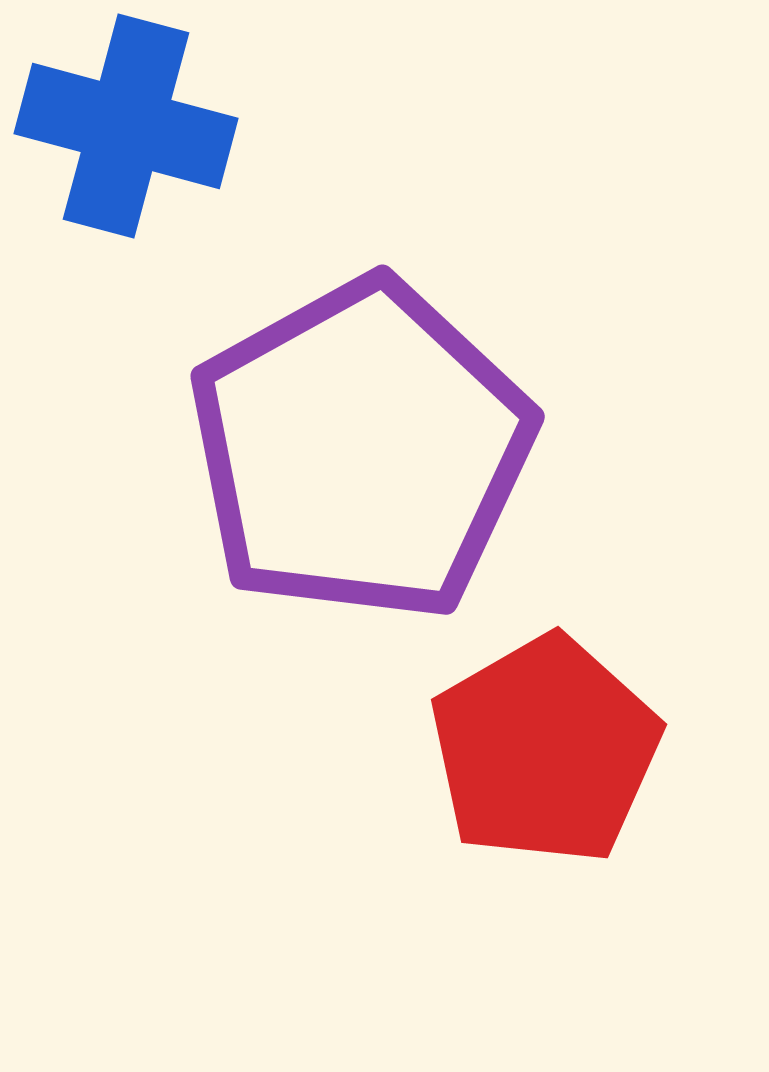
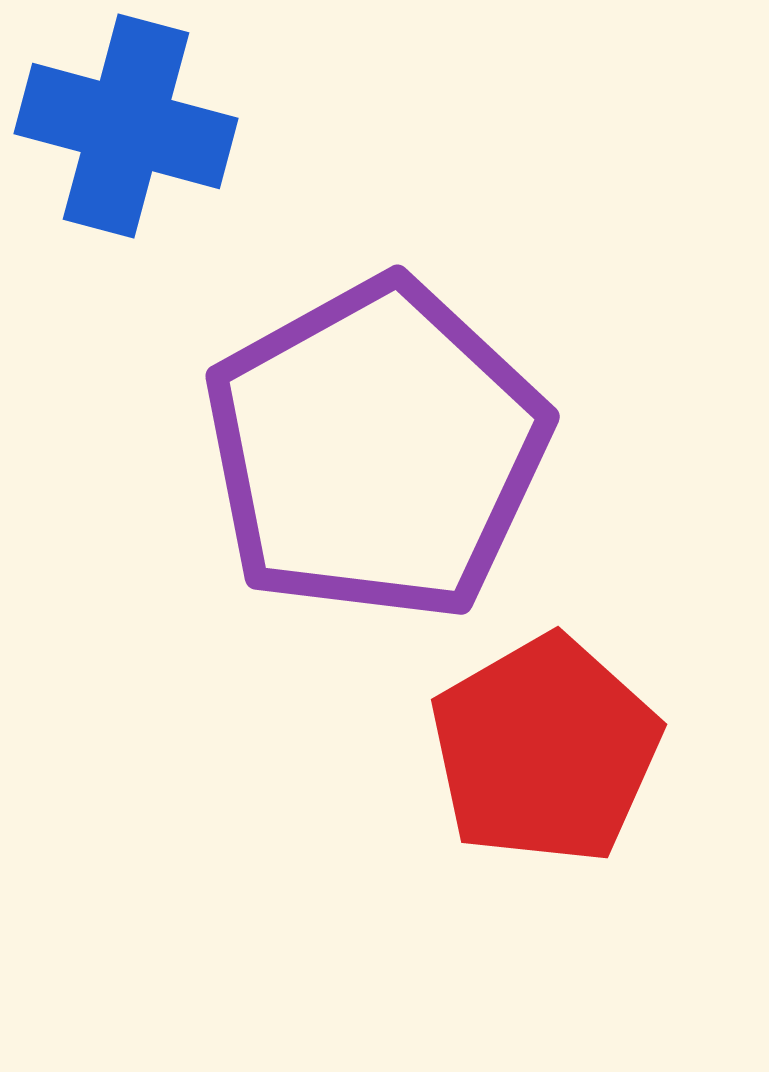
purple pentagon: moved 15 px right
